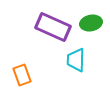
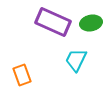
purple rectangle: moved 5 px up
cyan trapezoid: rotated 25 degrees clockwise
